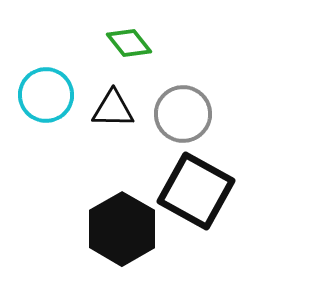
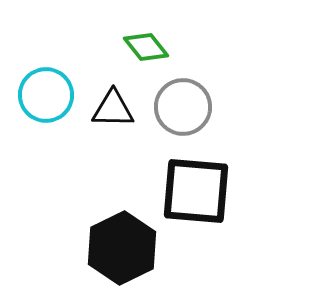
green diamond: moved 17 px right, 4 px down
gray circle: moved 7 px up
black square: rotated 24 degrees counterclockwise
black hexagon: moved 19 px down; rotated 4 degrees clockwise
